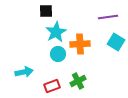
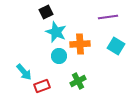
black square: moved 1 px down; rotated 24 degrees counterclockwise
cyan star: rotated 20 degrees counterclockwise
cyan square: moved 4 px down
cyan circle: moved 1 px right, 2 px down
cyan arrow: rotated 60 degrees clockwise
red rectangle: moved 10 px left
